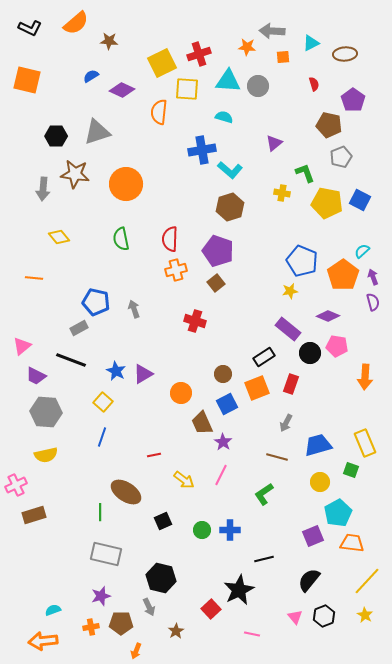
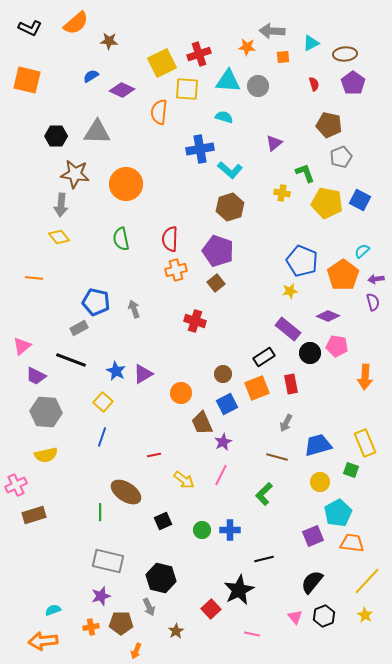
purple pentagon at (353, 100): moved 17 px up
gray triangle at (97, 132): rotated 20 degrees clockwise
blue cross at (202, 150): moved 2 px left, 1 px up
gray arrow at (43, 189): moved 18 px right, 16 px down
purple arrow at (373, 277): moved 3 px right, 2 px down; rotated 77 degrees counterclockwise
red rectangle at (291, 384): rotated 30 degrees counterclockwise
purple star at (223, 442): rotated 12 degrees clockwise
green L-shape at (264, 494): rotated 10 degrees counterclockwise
gray rectangle at (106, 554): moved 2 px right, 7 px down
black semicircle at (309, 580): moved 3 px right, 2 px down
